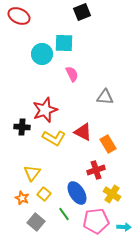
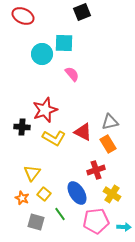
red ellipse: moved 4 px right
pink semicircle: rotated 14 degrees counterclockwise
gray triangle: moved 5 px right, 25 px down; rotated 18 degrees counterclockwise
green line: moved 4 px left
gray square: rotated 24 degrees counterclockwise
